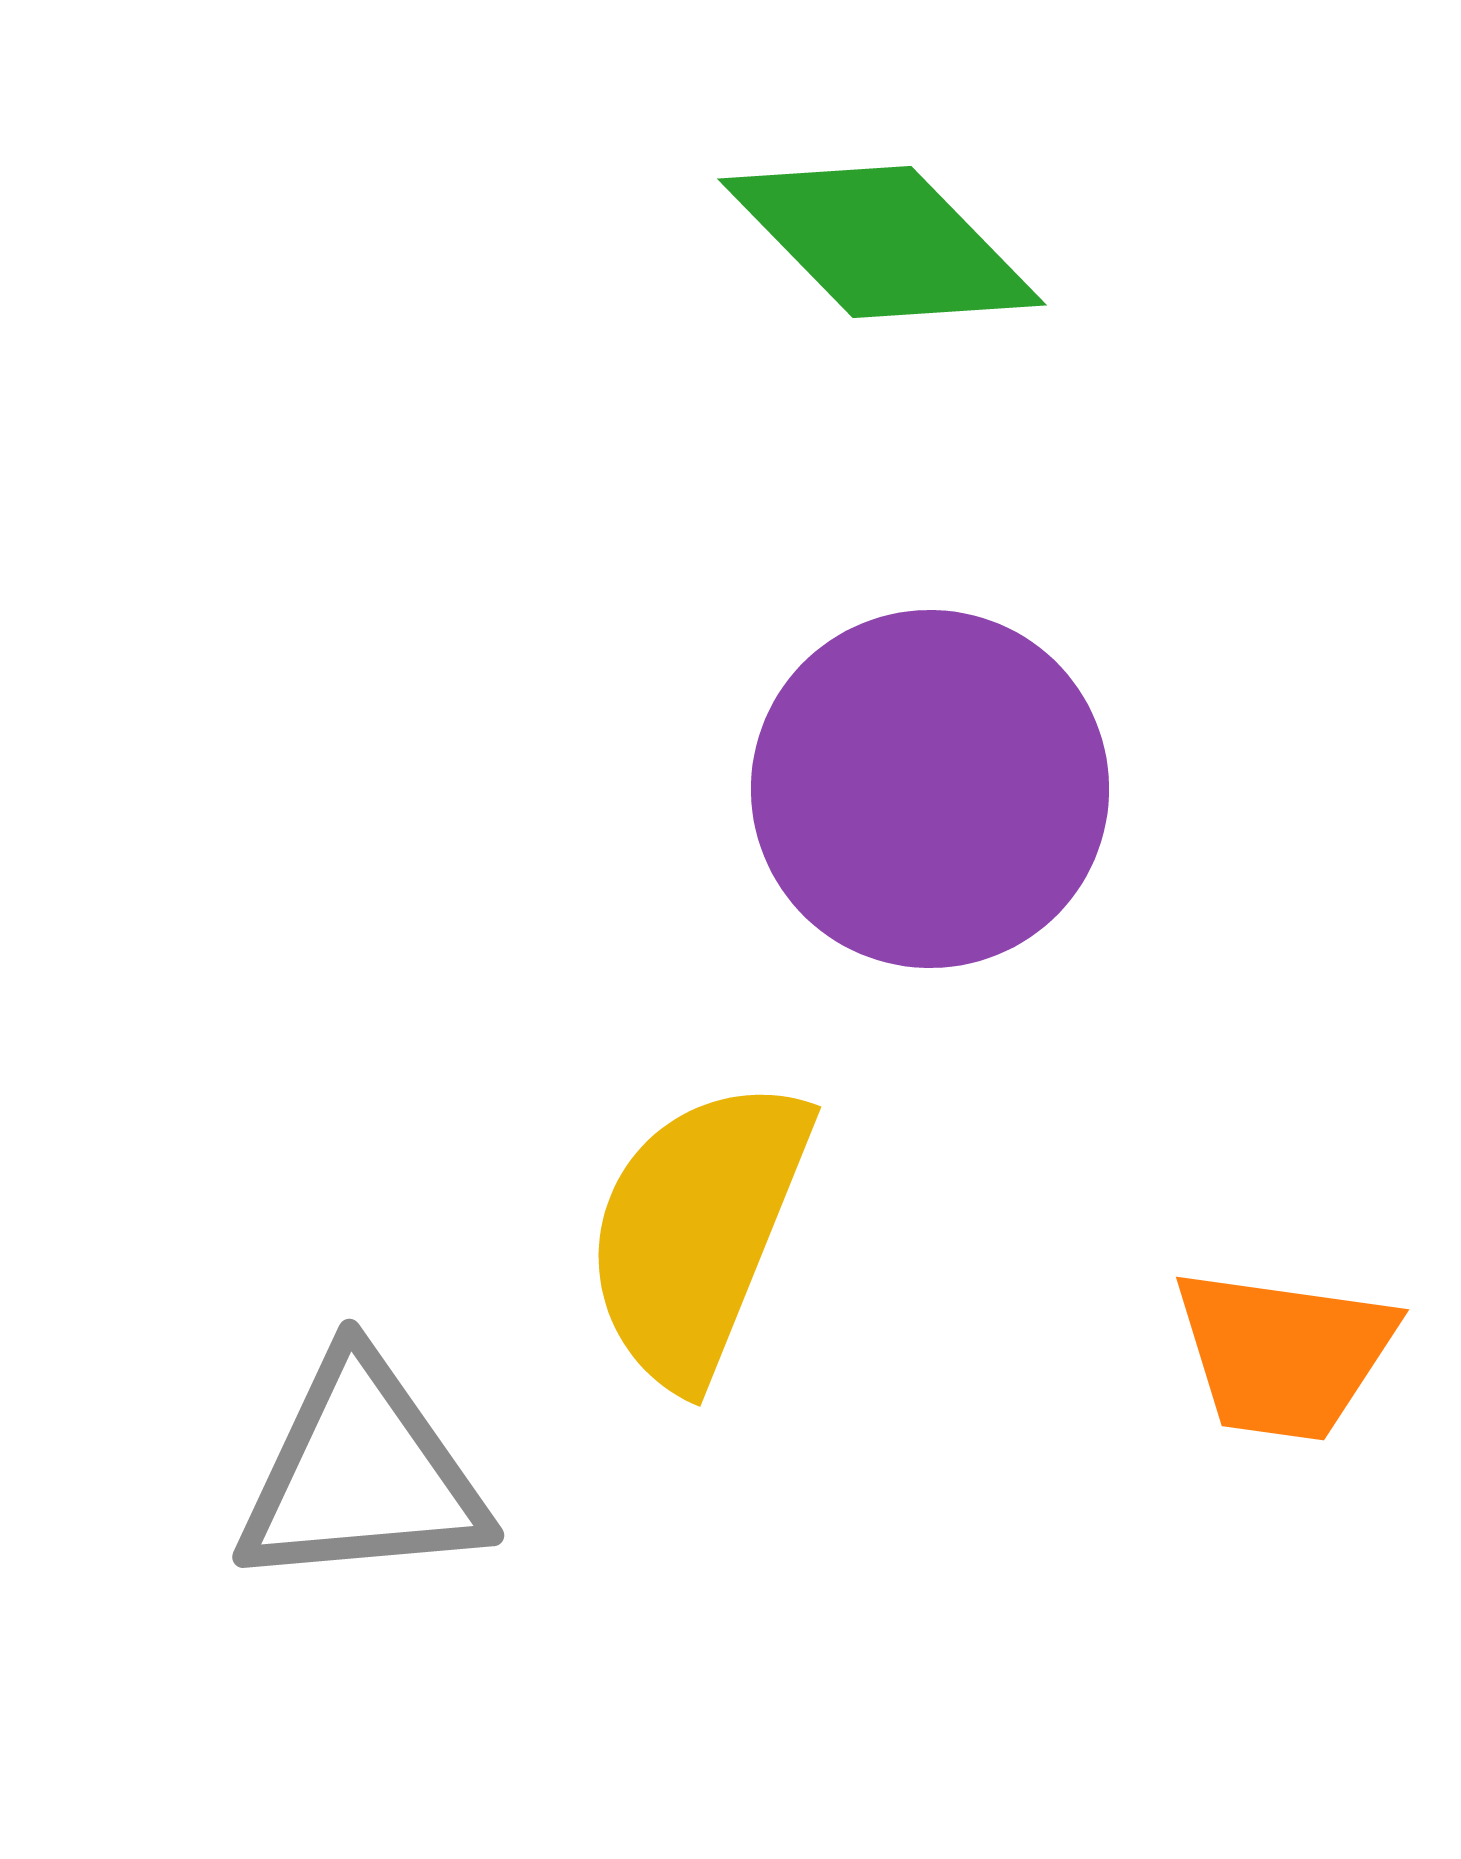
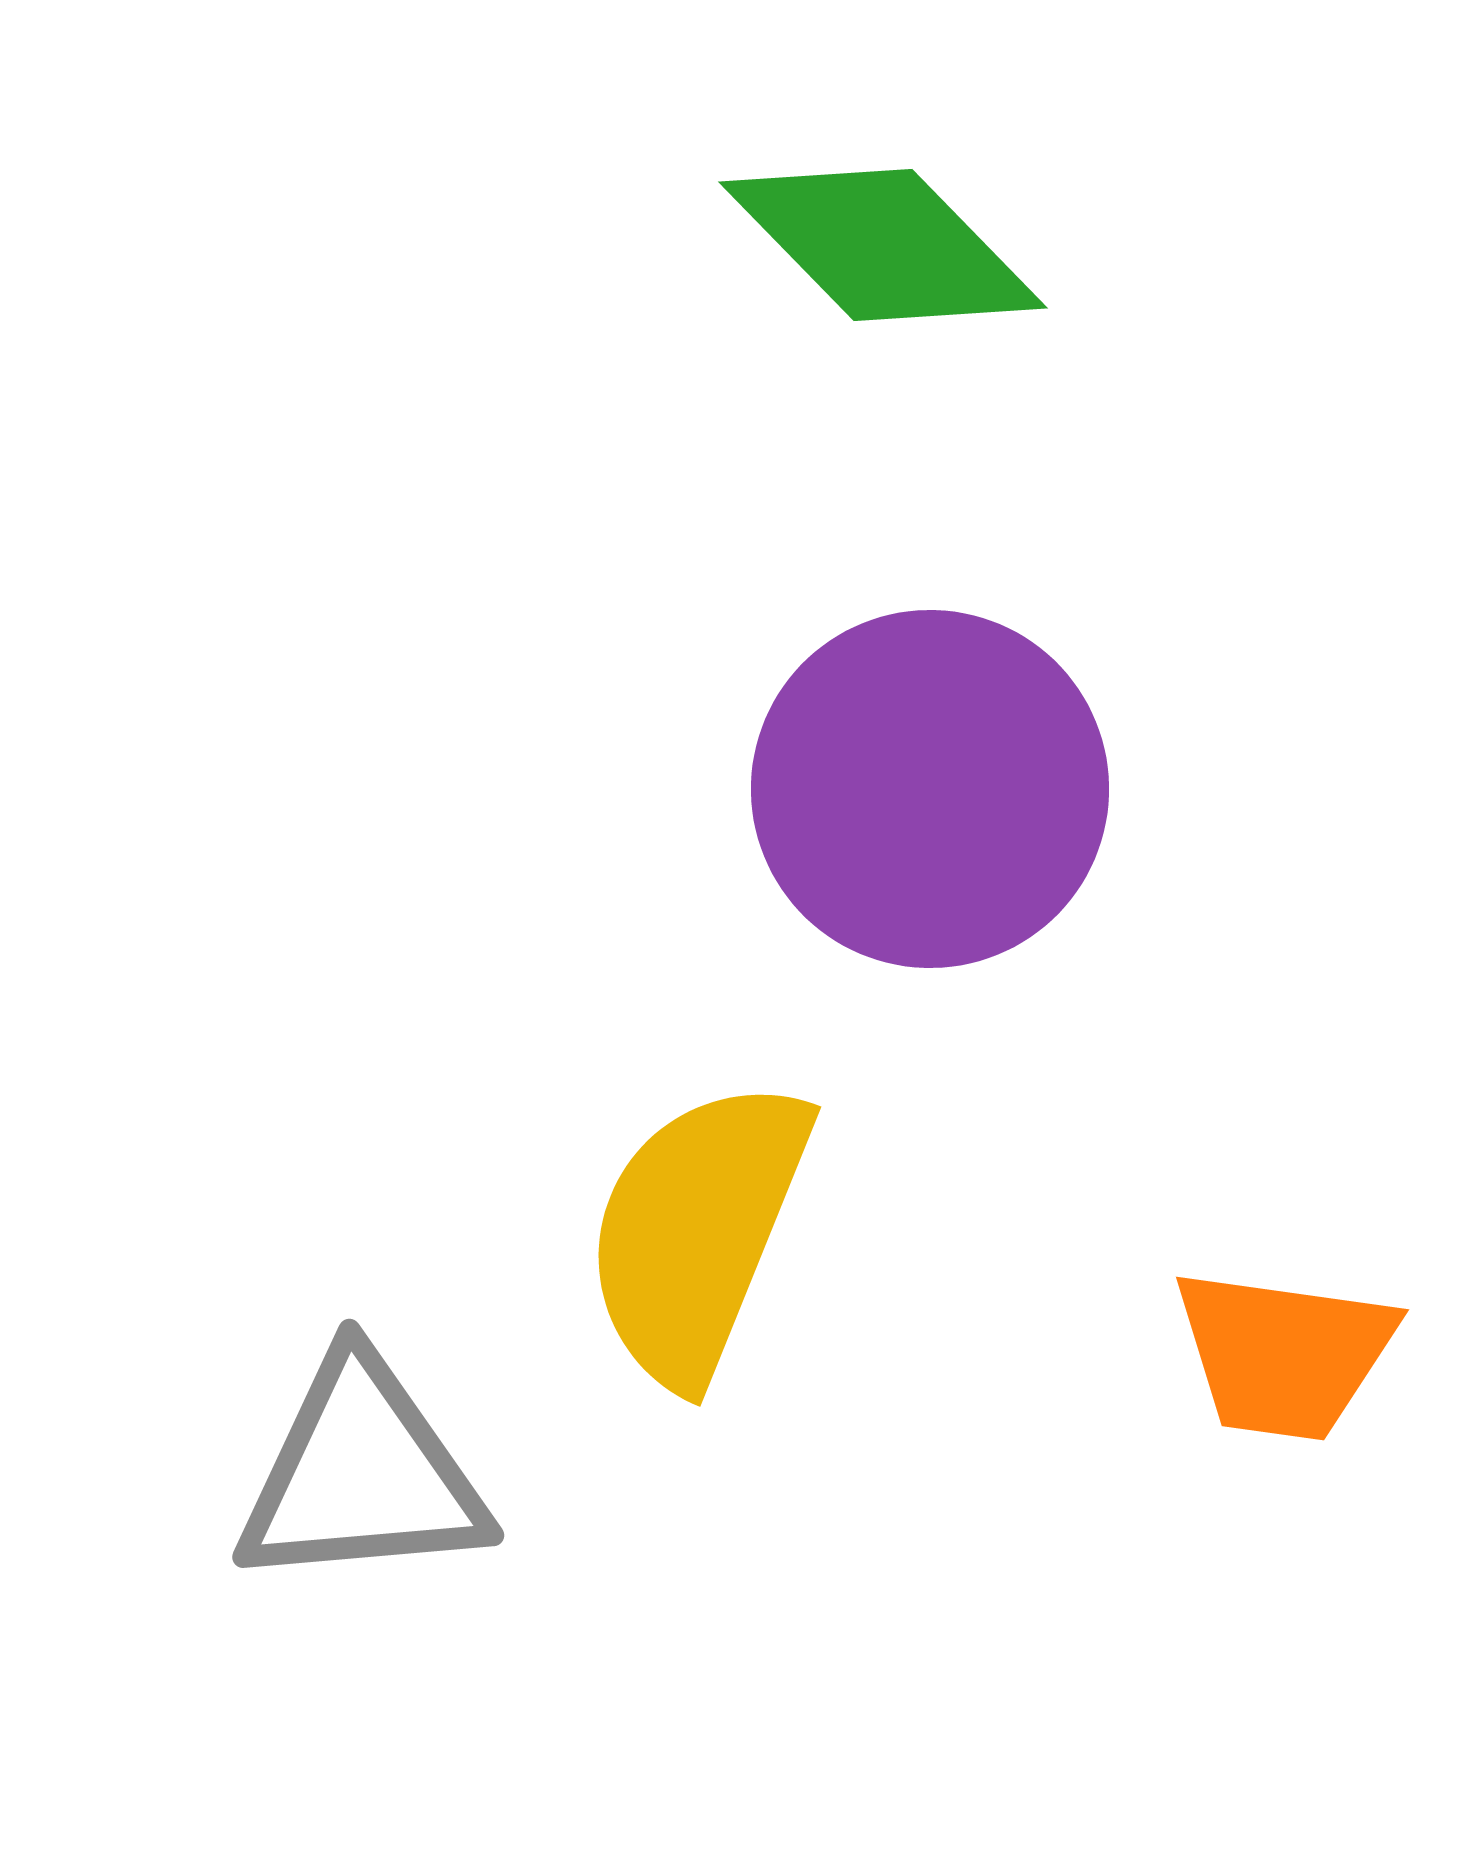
green diamond: moved 1 px right, 3 px down
